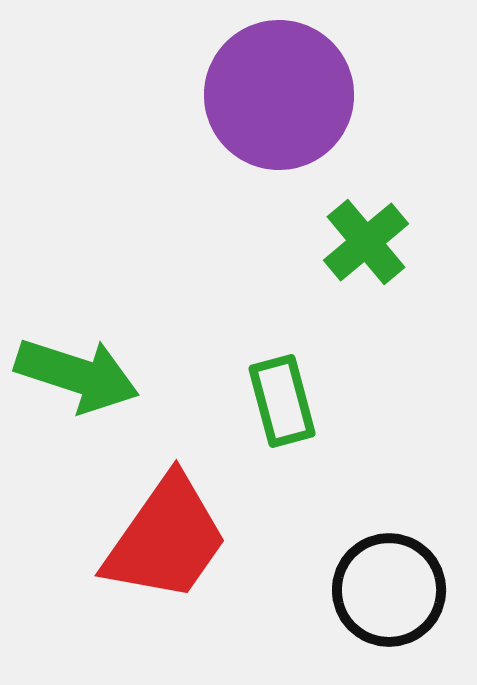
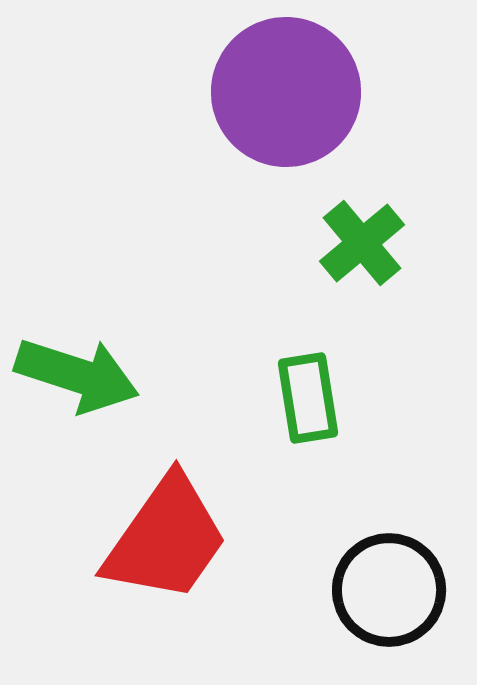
purple circle: moved 7 px right, 3 px up
green cross: moved 4 px left, 1 px down
green rectangle: moved 26 px right, 3 px up; rotated 6 degrees clockwise
